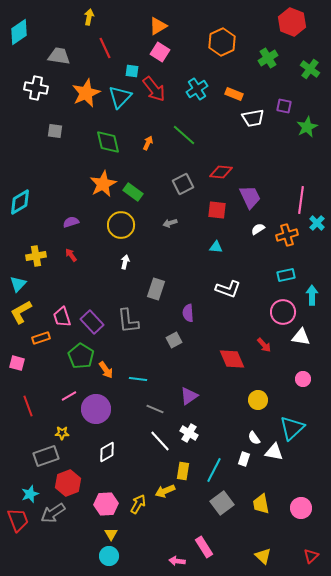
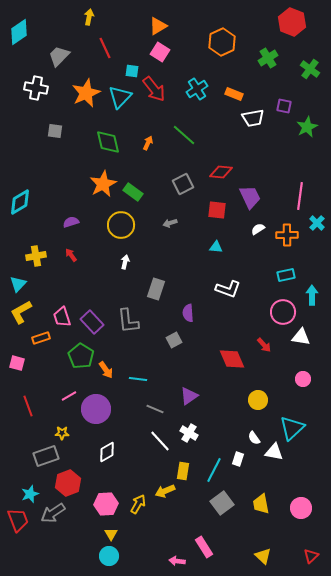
gray trapezoid at (59, 56): rotated 55 degrees counterclockwise
pink line at (301, 200): moved 1 px left, 4 px up
orange cross at (287, 235): rotated 15 degrees clockwise
white rectangle at (244, 459): moved 6 px left
